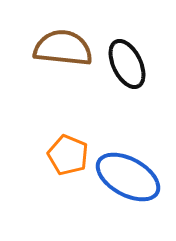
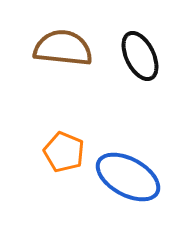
black ellipse: moved 13 px right, 8 px up
orange pentagon: moved 4 px left, 3 px up
